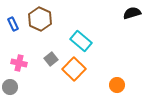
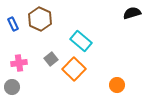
pink cross: rotated 21 degrees counterclockwise
gray circle: moved 2 px right
